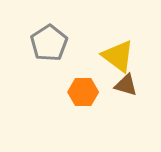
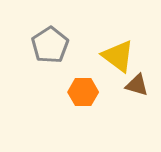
gray pentagon: moved 1 px right, 2 px down
brown triangle: moved 11 px right
